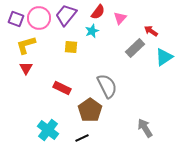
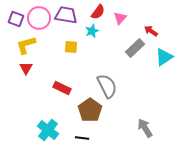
purple trapezoid: rotated 60 degrees clockwise
black line: rotated 32 degrees clockwise
